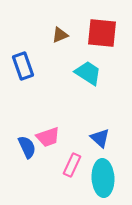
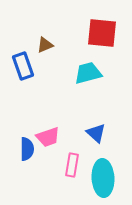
brown triangle: moved 15 px left, 10 px down
cyan trapezoid: rotated 48 degrees counterclockwise
blue triangle: moved 4 px left, 5 px up
blue semicircle: moved 2 px down; rotated 25 degrees clockwise
pink rectangle: rotated 15 degrees counterclockwise
